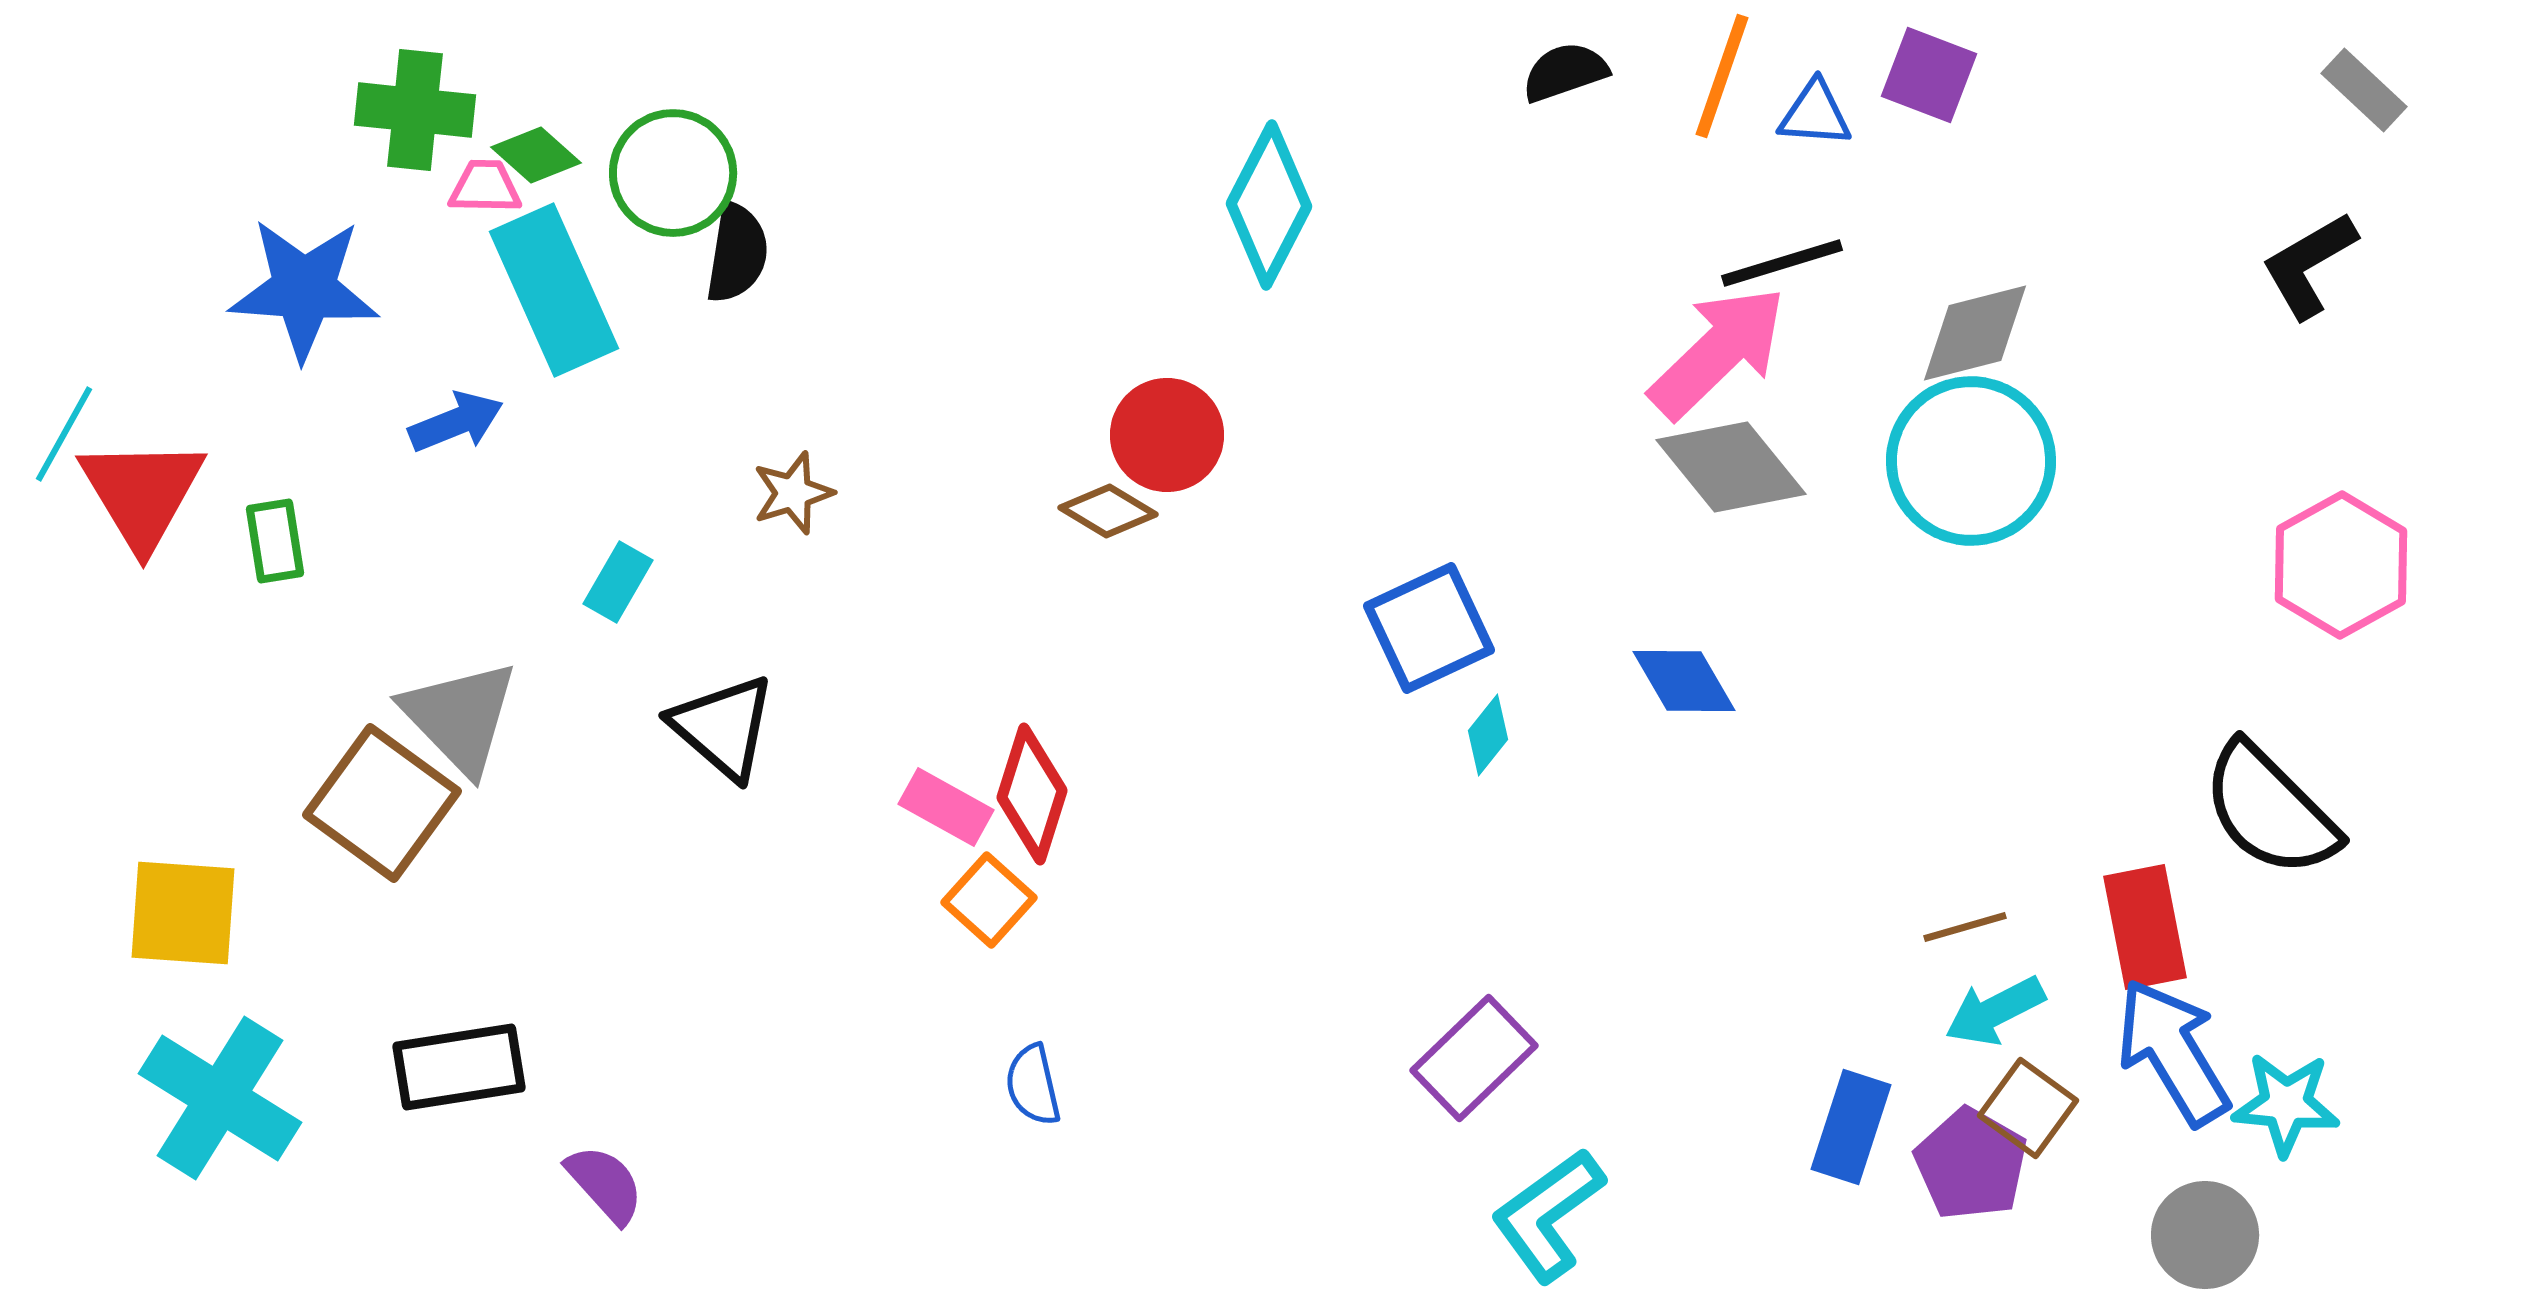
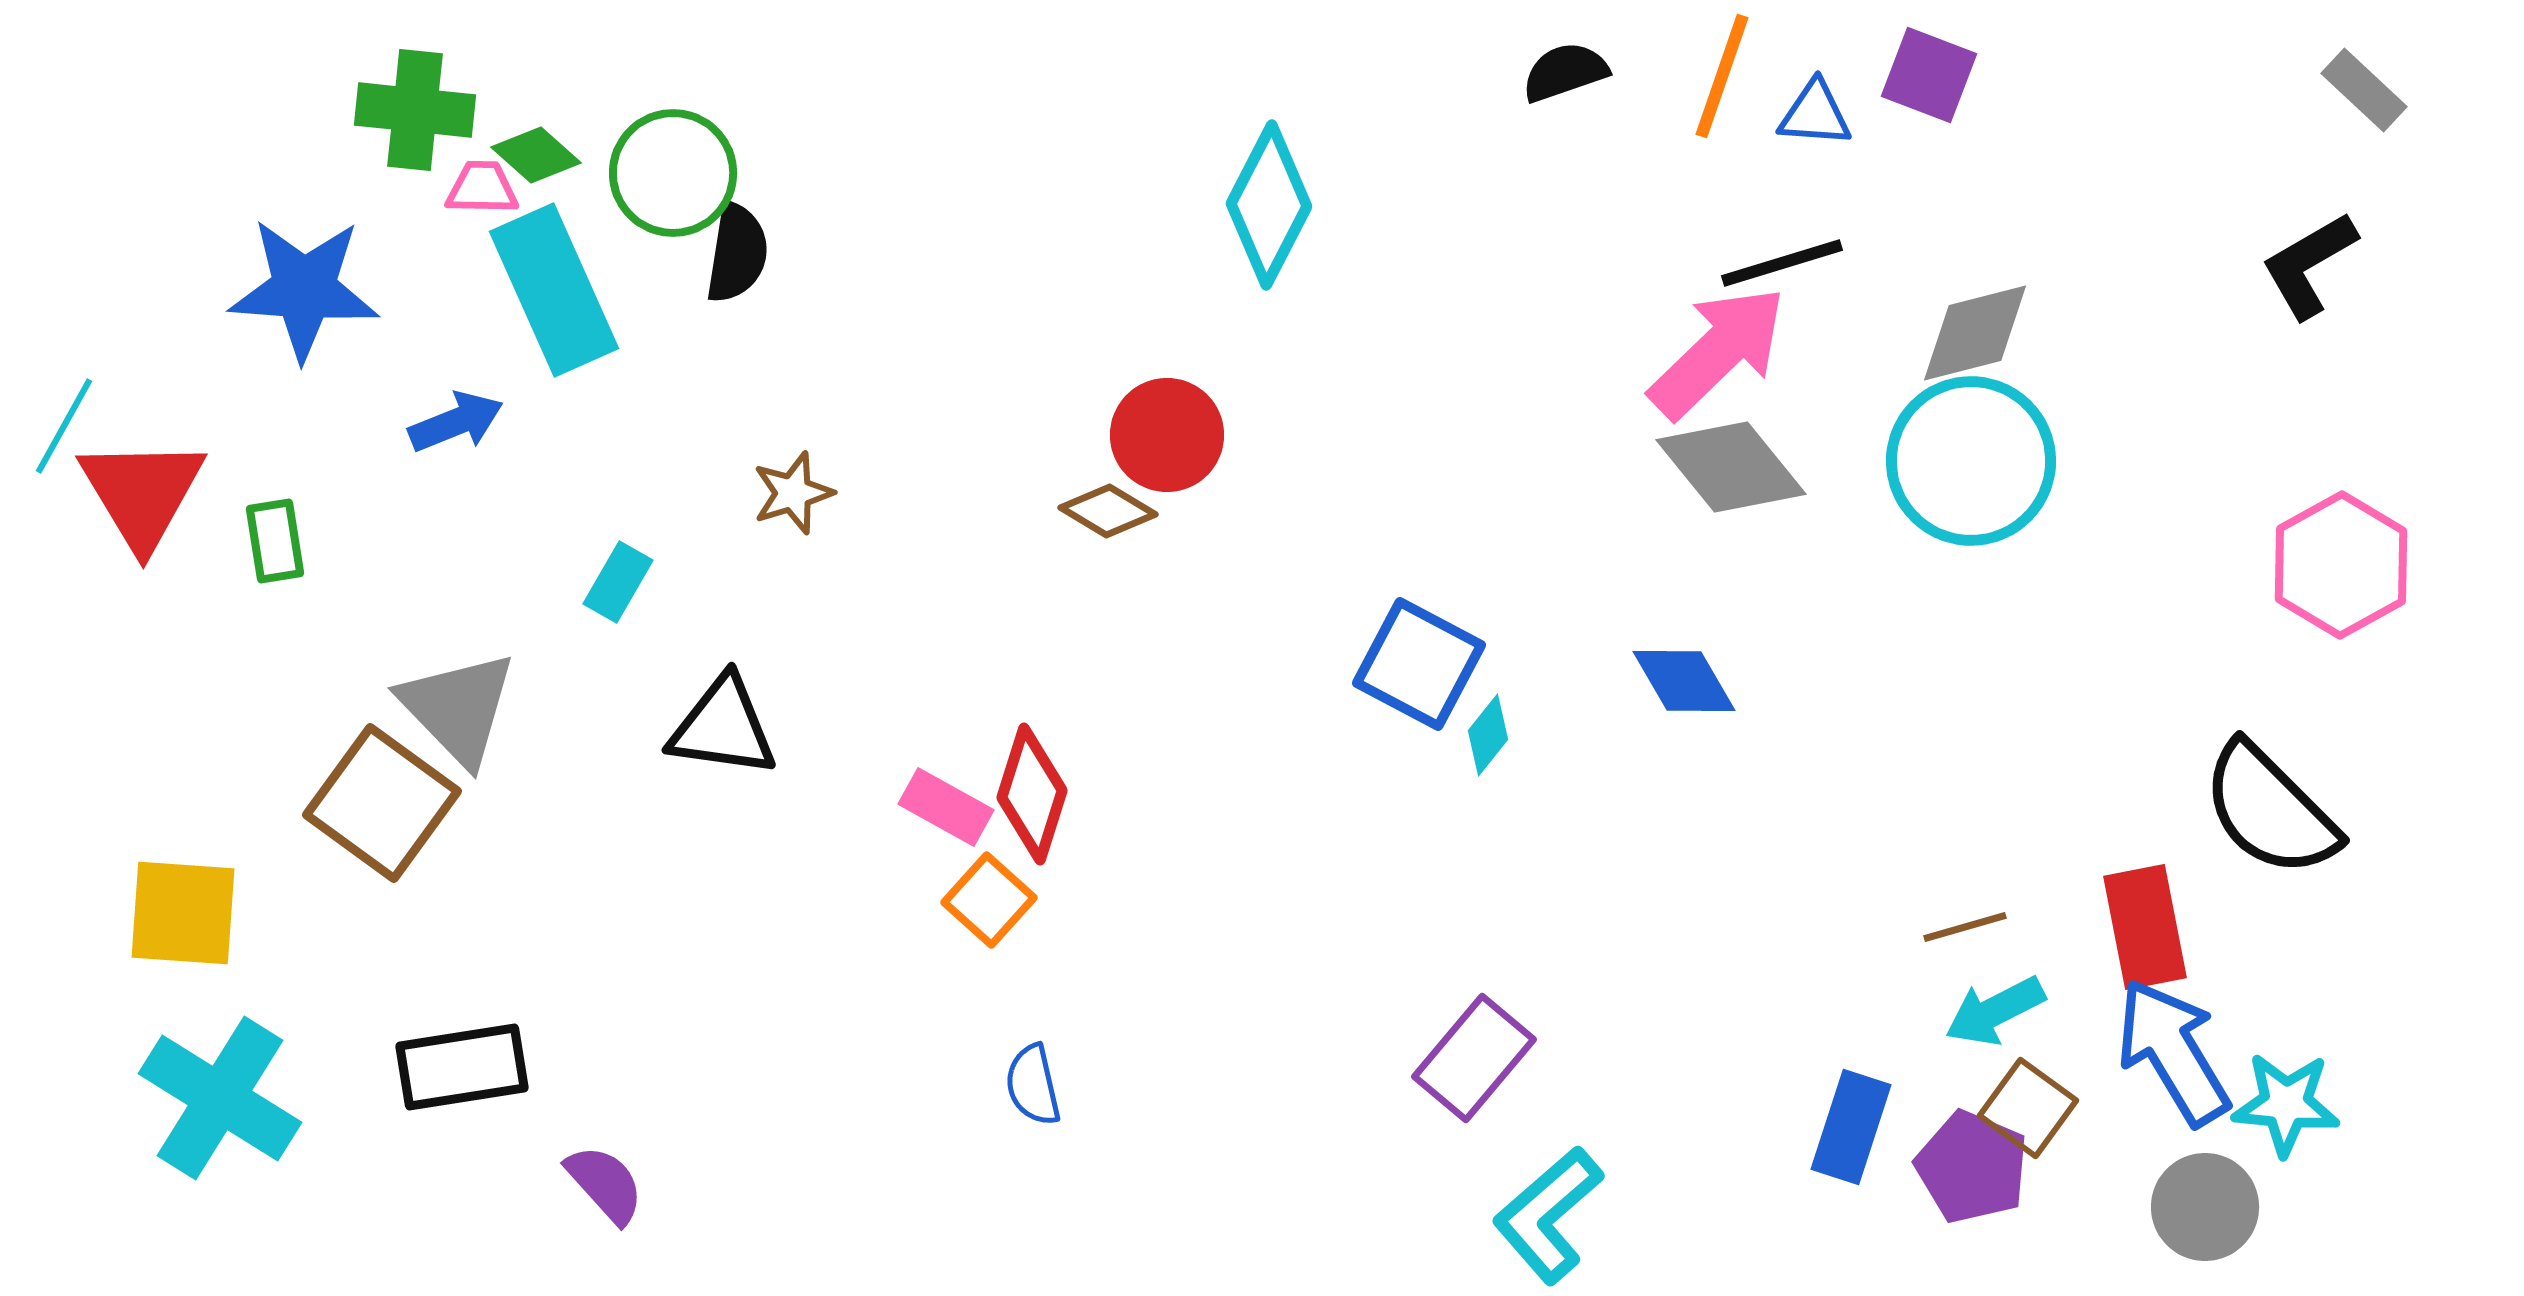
pink trapezoid at (485, 187): moved 3 px left, 1 px down
cyan line at (64, 434): moved 8 px up
blue square at (1429, 628): moved 10 px left, 36 px down; rotated 37 degrees counterclockwise
gray triangle at (460, 717): moved 2 px left, 9 px up
black triangle at (723, 727): rotated 33 degrees counterclockwise
purple rectangle at (1474, 1058): rotated 6 degrees counterclockwise
black rectangle at (459, 1067): moved 3 px right
purple pentagon at (1971, 1164): moved 1 px right, 3 px down; rotated 7 degrees counterclockwise
cyan L-shape at (1548, 1215): rotated 5 degrees counterclockwise
gray circle at (2205, 1235): moved 28 px up
